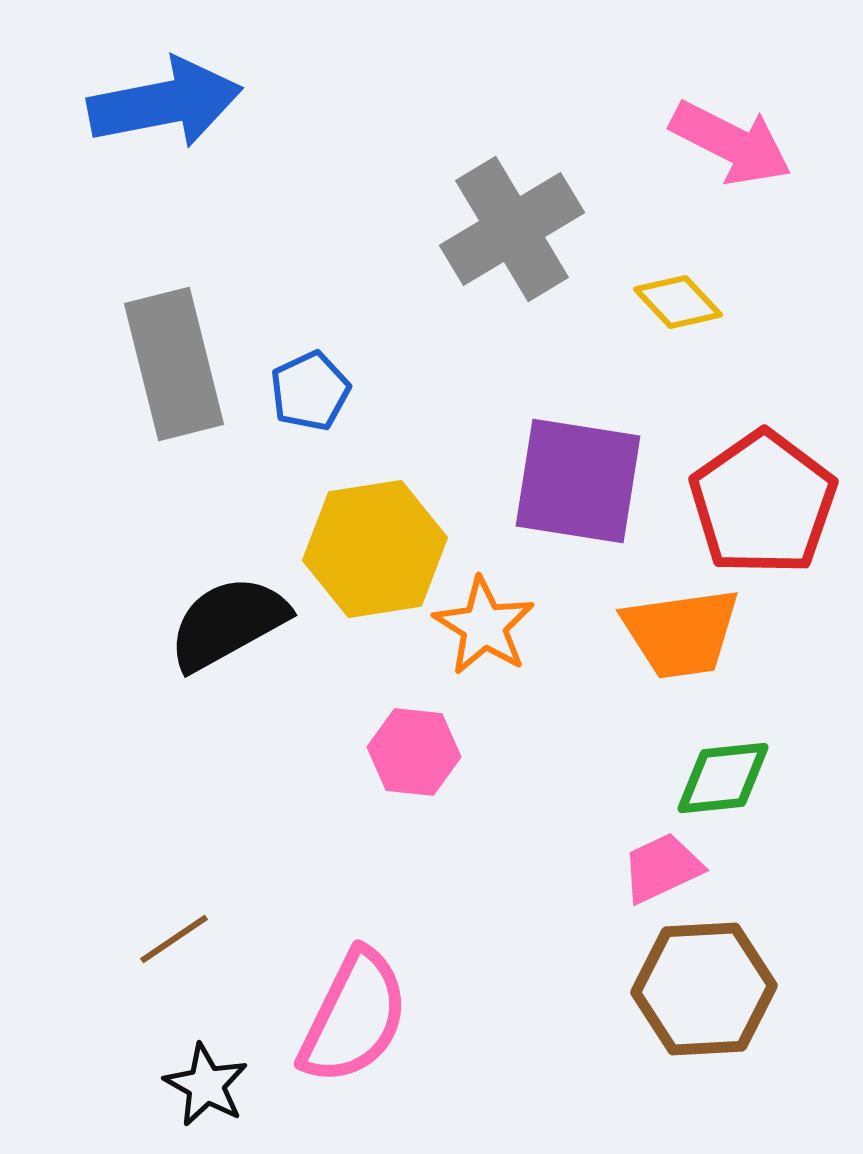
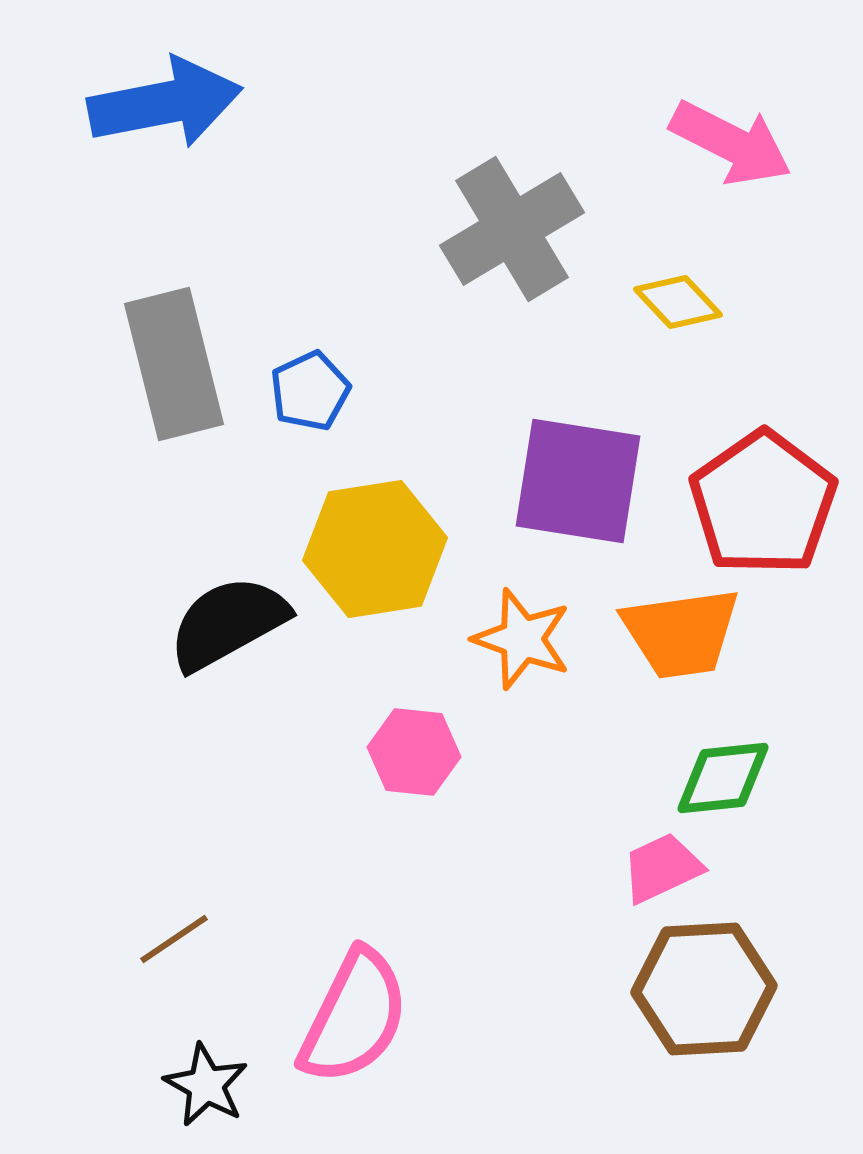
orange star: moved 38 px right, 13 px down; rotated 12 degrees counterclockwise
